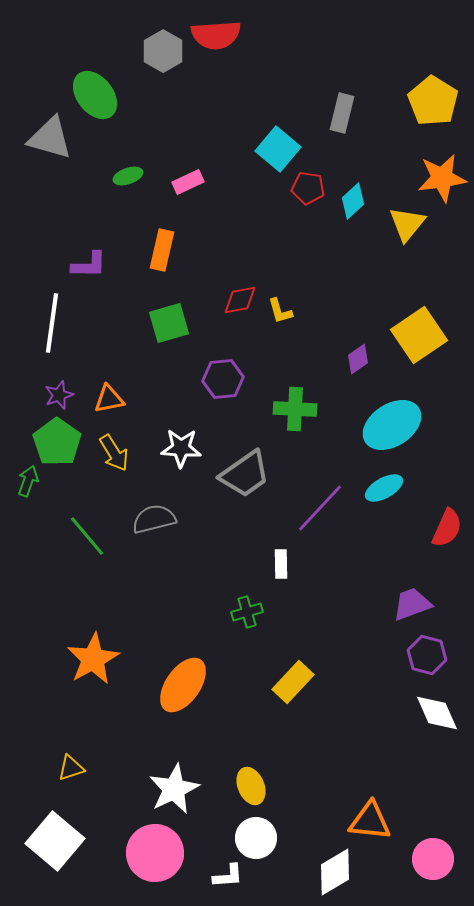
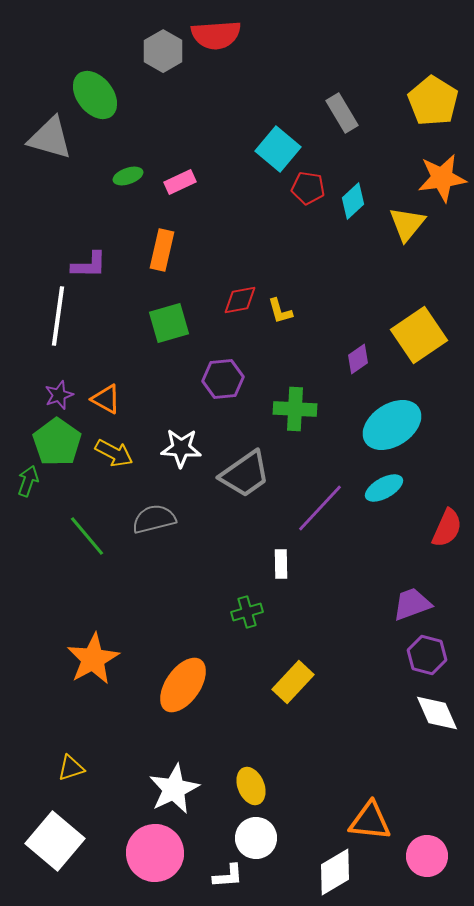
gray rectangle at (342, 113): rotated 45 degrees counterclockwise
pink rectangle at (188, 182): moved 8 px left
white line at (52, 323): moved 6 px right, 7 px up
orange triangle at (109, 399): moved 3 px left; rotated 40 degrees clockwise
yellow arrow at (114, 453): rotated 30 degrees counterclockwise
pink circle at (433, 859): moved 6 px left, 3 px up
